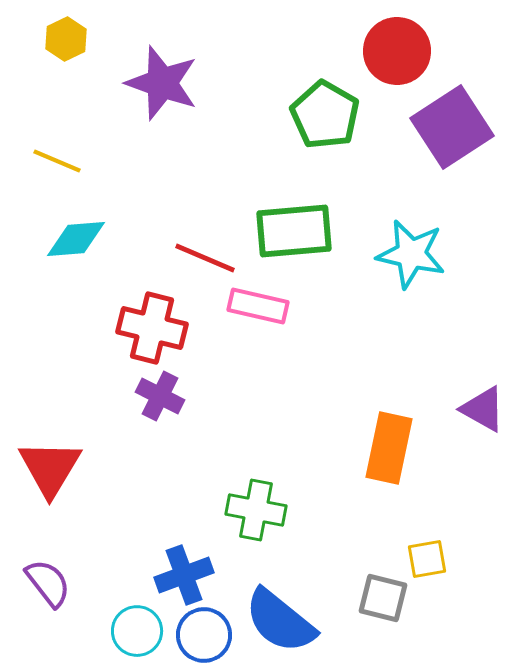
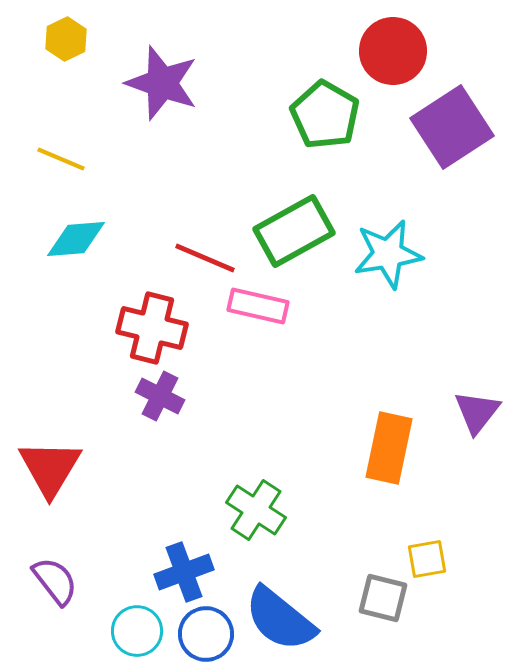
red circle: moved 4 px left
yellow line: moved 4 px right, 2 px up
green rectangle: rotated 24 degrees counterclockwise
cyan star: moved 23 px left; rotated 22 degrees counterclockwise
purple triangle: moved 6 px left, 3 px down; rotated 39 degrees clockwise
green cross: rotated 22 degrees clockwise
blue cross: moved 3 px up
purple semicircle: moved 7 px right, 2 px up
blue semicircle: moved 2 px up
blue circle: moved 2 px right, 1 px up
